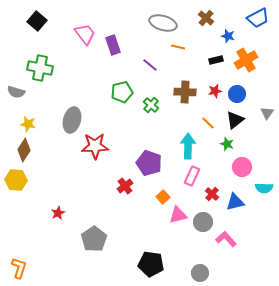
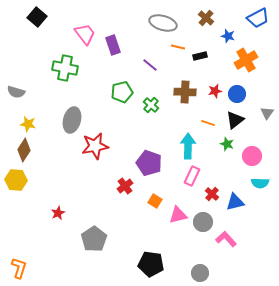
black square at (37, 21): moved 4 px up
black rectangle at (216, 60): moved 16 px left, 4 px up
green cross at (40, 68): moved 25 px right
orange line at (208, 123): rotated 24 degrees counterclockwise
red star at (95, 146): rotated 8 degrees counterclockwise
pink circle at (242, 167): moved 10 px right, 11 px up
cyan semicircle at (264, 188): moved 4 px left, 5 px up
orange square at (163, 197): moved 8 px left, 4 px down; rotated 16 degrees counterclockwise
